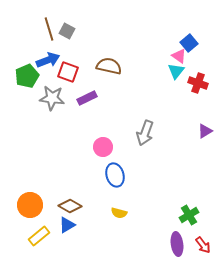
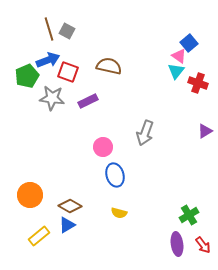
purple rectangle: moved 1 px right, 3 px down
orange circle: moved 10 px up
